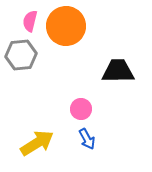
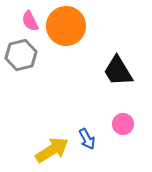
pink semicircle: rotated 40 degrees counterclockwise
gray hexagon: rotated 8 degrees counterclockwise
black trapezoid: rotated 120 degrees counterclockwise
pink circle: moved 42 px right, 15 px down
yellow arrow: moved 15 px right, 7 px down
